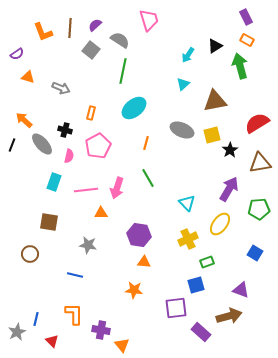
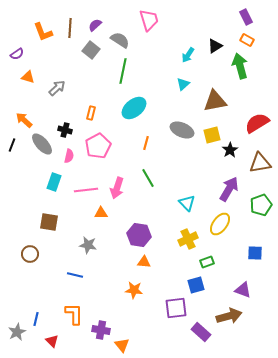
gray arrow at (61, 88): moved 4 px left; rotated 66 degrees counterclockwise
green pentagon at (259, 209): moved 2 px right, 4 px up; rotated 15 degrees counterclockwise
blue square at (255, 253): rotated 28 degrees counterclockwise
purple triangle at (241, 290): moved 2 px right
